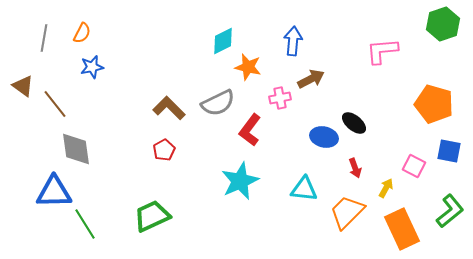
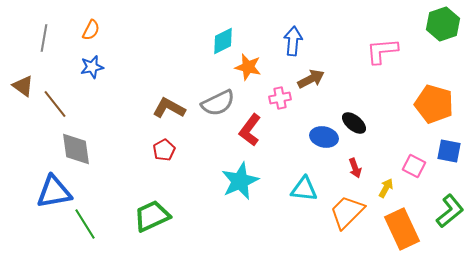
orange semicircle: moved 9 px right, 3 px up
brown L-shape: rotated 16 degrees counterclockwise
blue triangle: rotated 9 degrees counterclockwise
